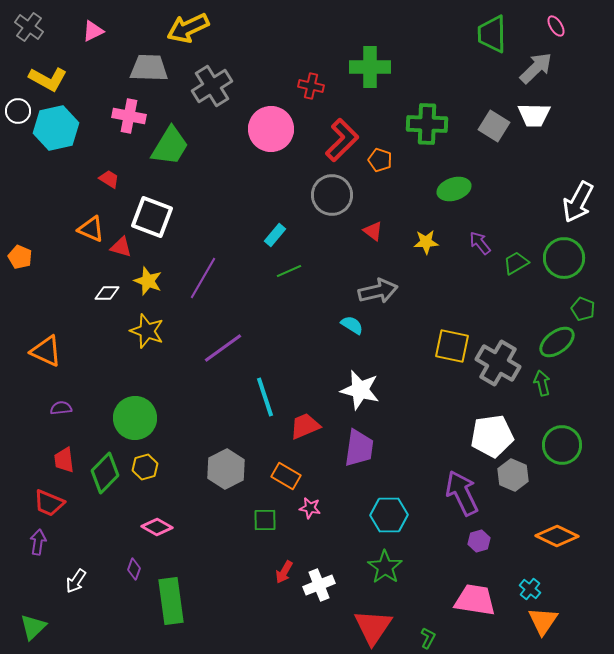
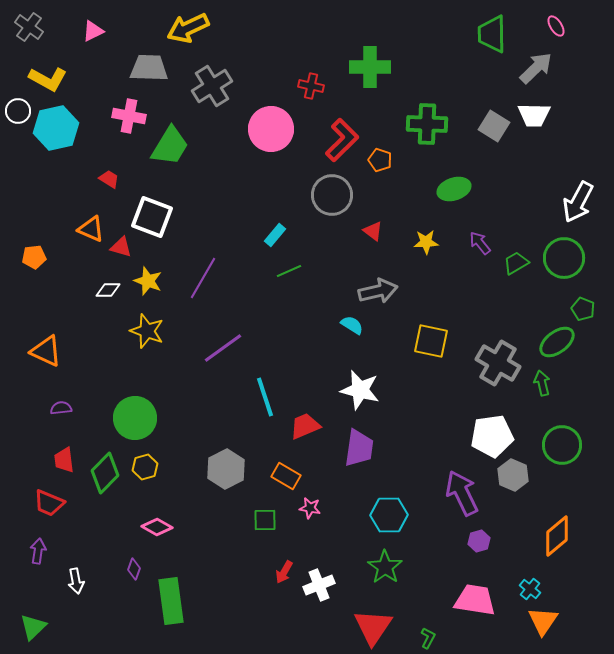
orange pentagon at (20, 257): moved 14 px right; rotated 30 degrees counterclockwise
white diamond at (107, 293): moved 1 px right, 3 px up
yellow square at (452, 346): moved 21 px left, 5 px up
orange diamond at (557, 536): rotated 66 degrees counterclockwise
purple arrow at (38, 542): moved 9 px down
white arrow at (76, 581): rotated 45 degrees counterclockwise
